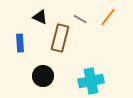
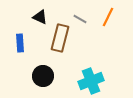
orange line: rotated 12 degrees counterclockwise
cyan cross: rotated 10 degrees counterclockwise
